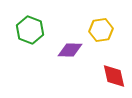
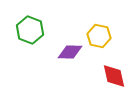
yellow hexagon: moved 2 px left, 6 px down; rotated 20 degrees clockwise
purple diamond: moved 2 px down
